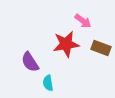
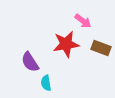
cyan semicircle: moved 2 px left
